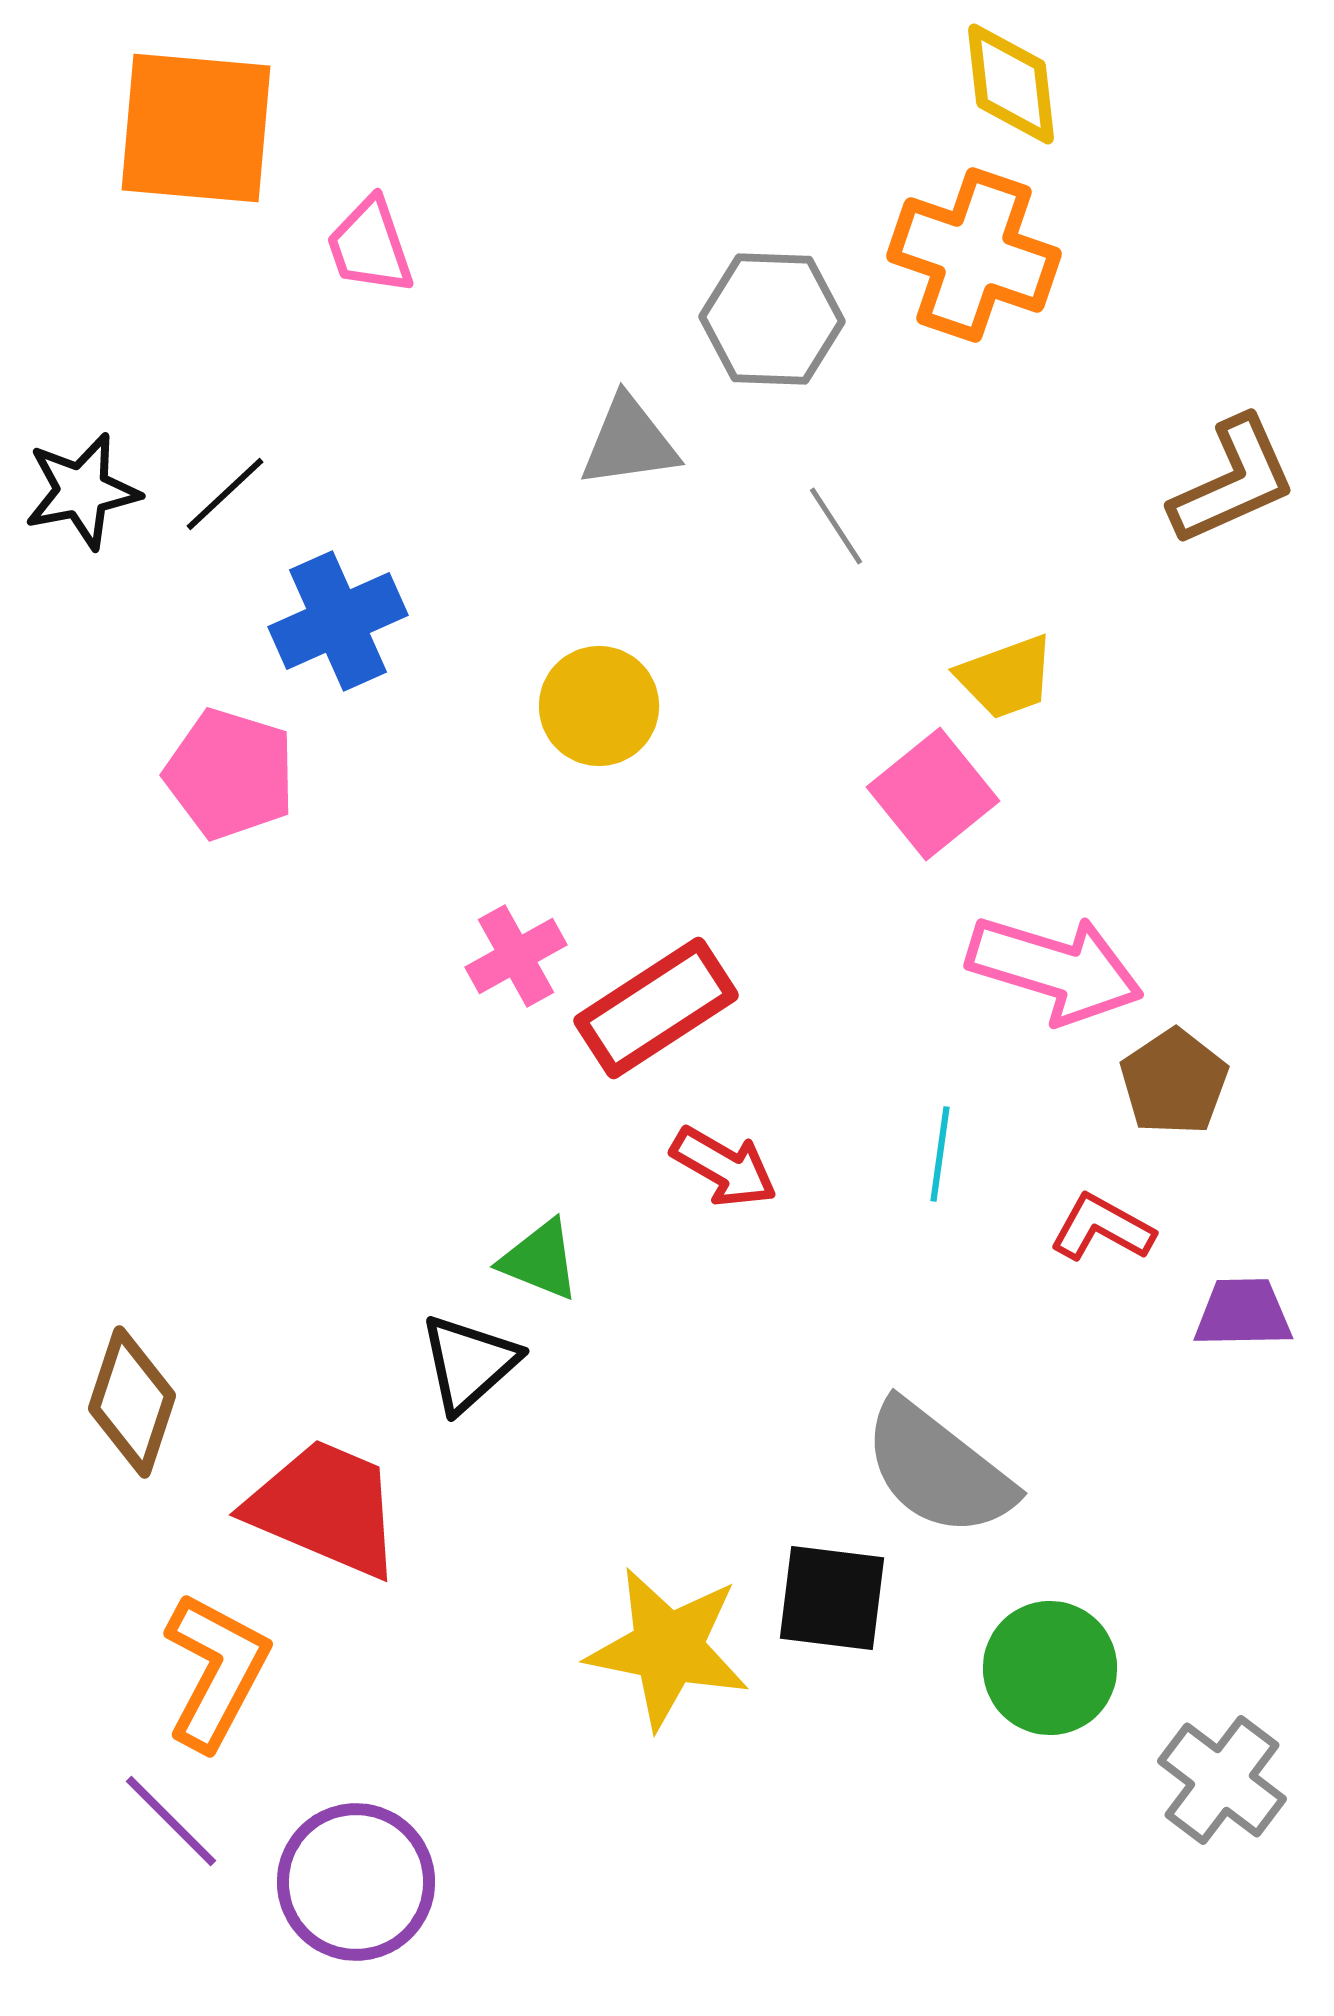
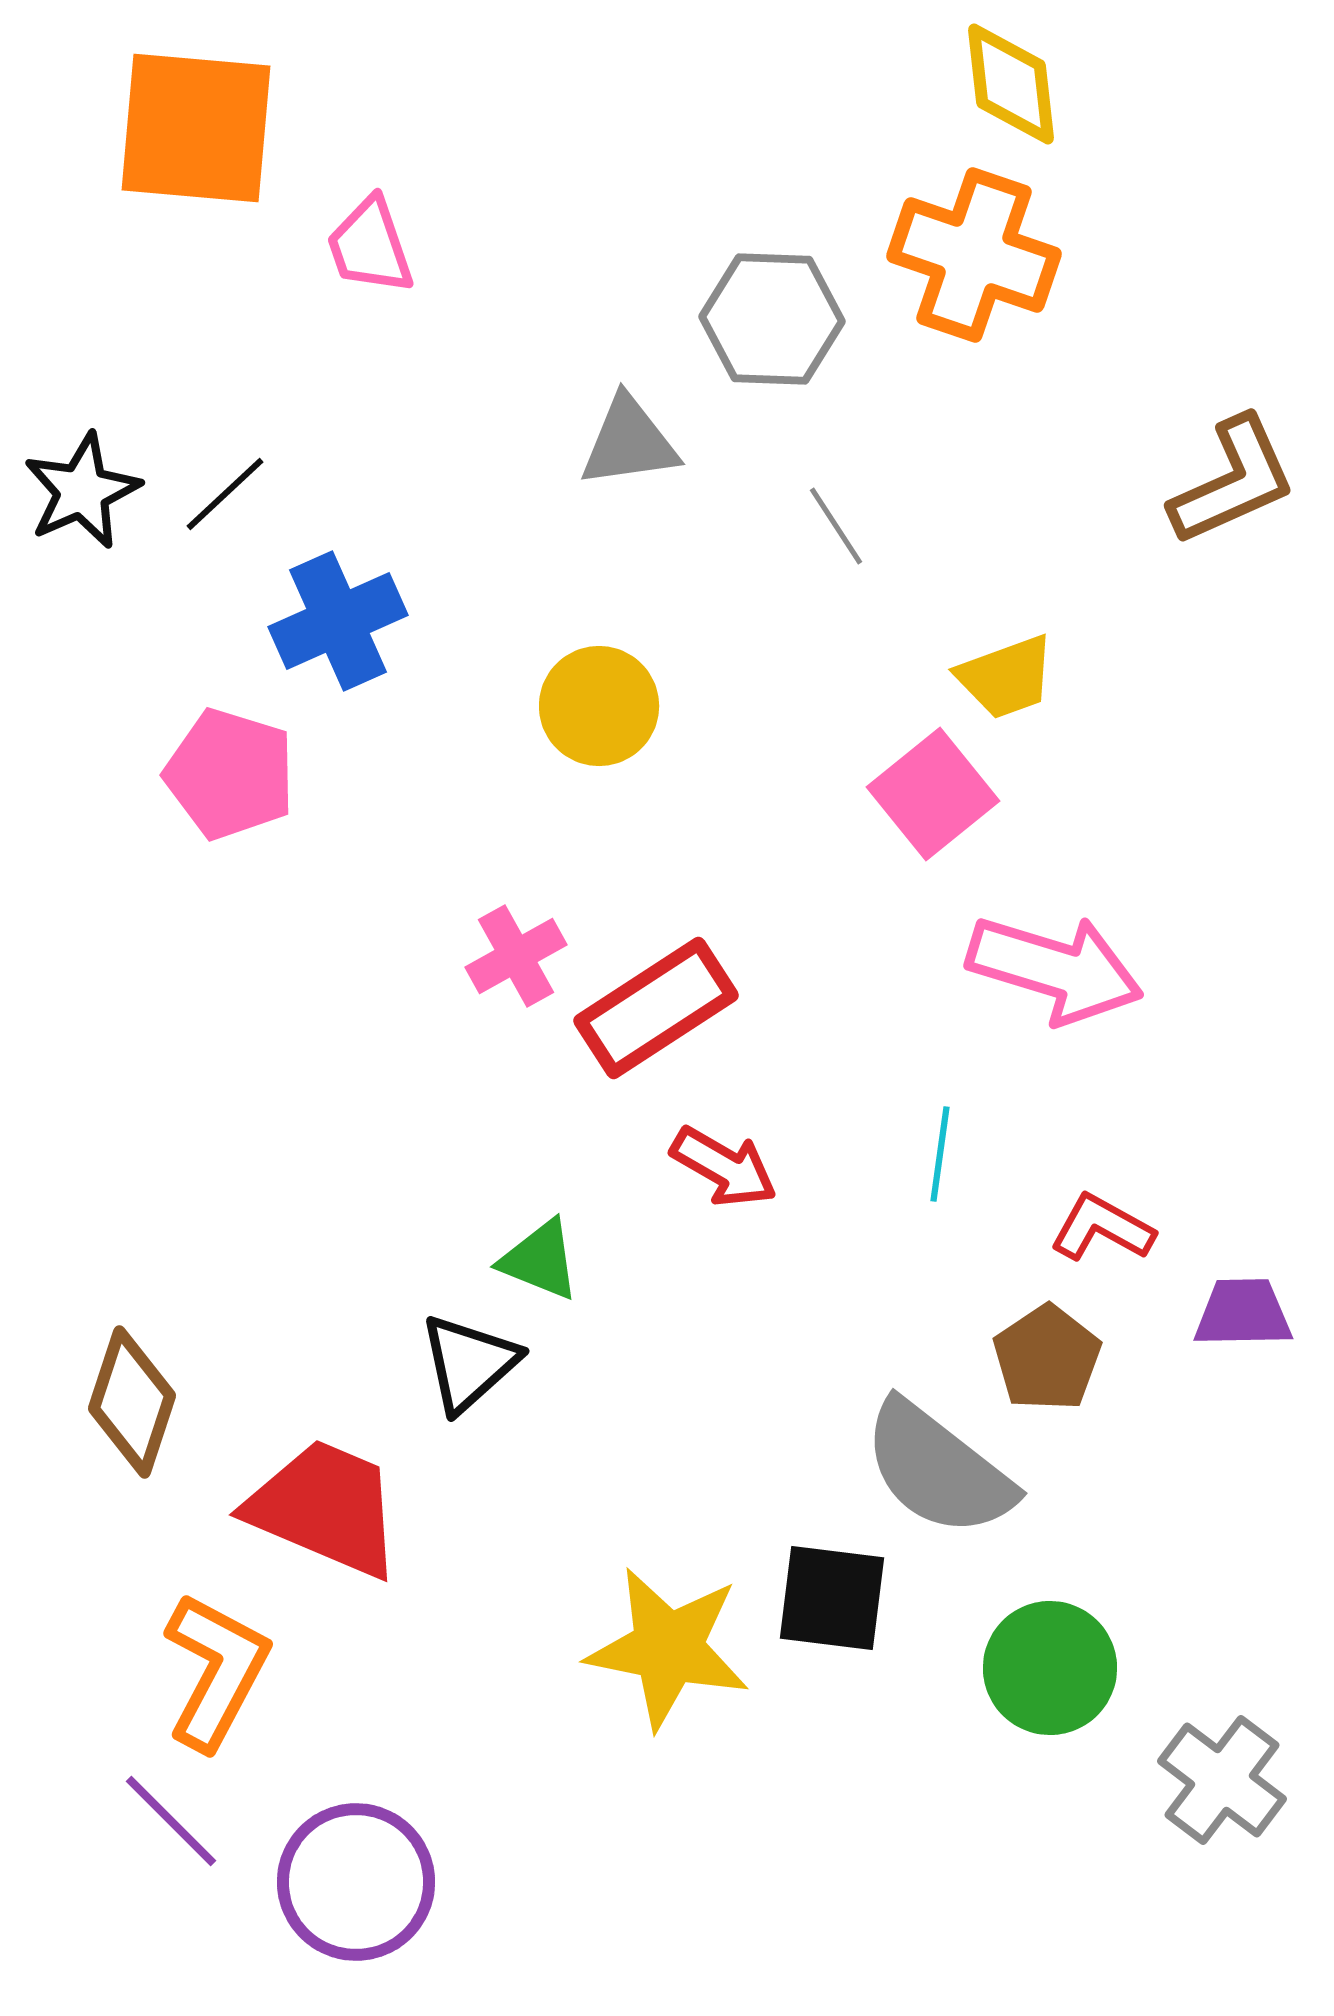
black star: rotated 13 degrees counterclockwise
brown pentagon: moved 127 px left, 276 px down
